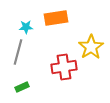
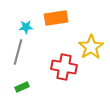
red cross: rotated 20 degrees clockwise
